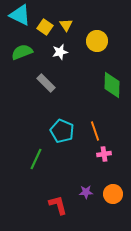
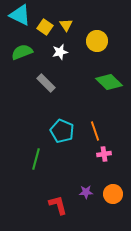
green diamond: moved 3 px left, 3 px up; rotated 48 degrees counterclockwise
green line: rotated 10 degrees counterclockwise
